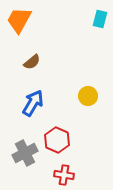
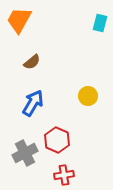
cyan rectangle: moved 4 px down
red cross: rotated 18 degrees counterclockwise
